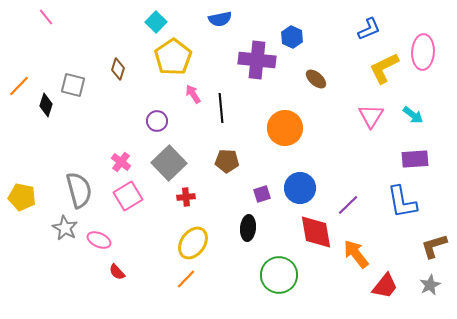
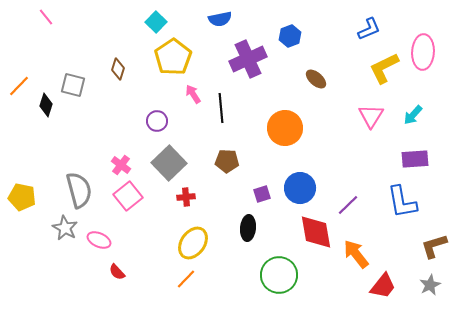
blue hexagon at (292, 37): moved 2 px left, 1 px up; rotated 15 degrees clockwise
purple cross at (257, 60): moved 9 px left, 1 px up; rotated 30 degrees counterclockwise
cyan arrow at (413, 115): rotated 95 degrees clockwise
pink cross at (121, 162): moved 3 px down
pink square at (128, 196): rotated 8 degrees counterclockwise
red trapezoid at (385, 286): moved 2 px left
